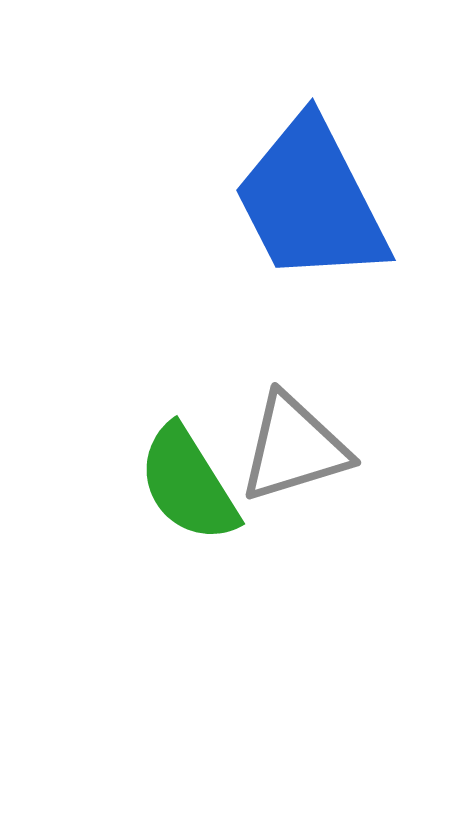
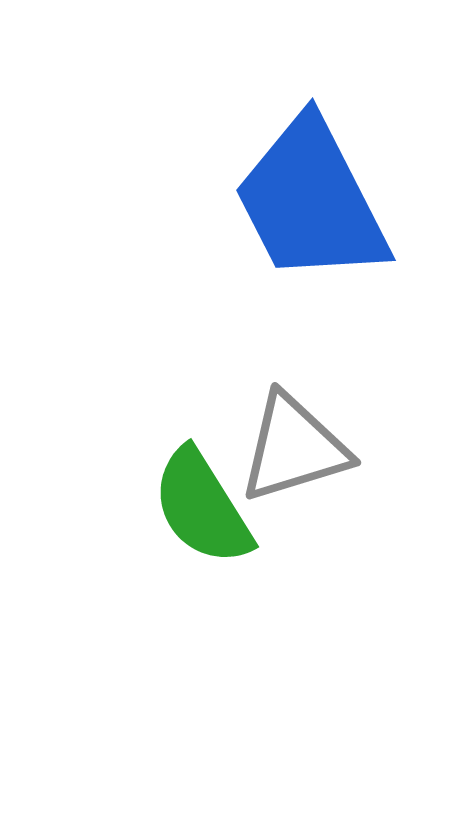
green semicircle: moved 14 px right, 23 px down
